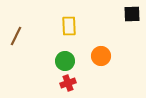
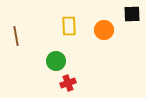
brown line: rotated 36 degrees counterclockwise
orange circle: moved 3 px right, 26 px up
green circle: moved 9 px left
